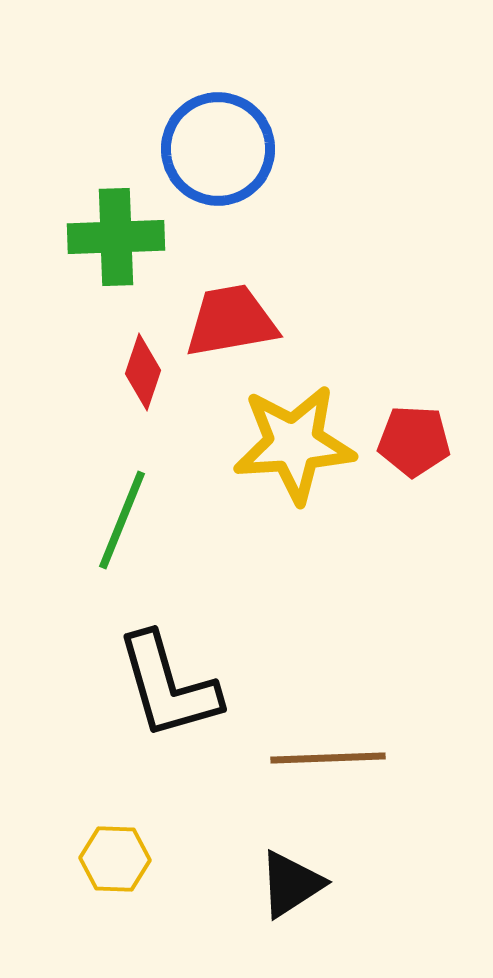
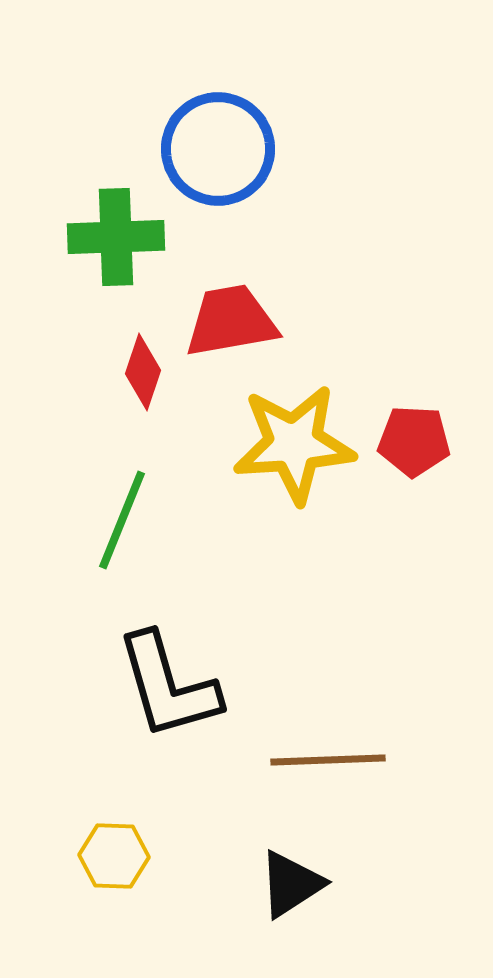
brown line: moved 2 px down
yellow hexagon: moved 1 px left, 3 px up
